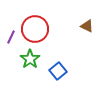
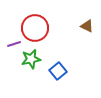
red circle: moved 1 px up
purple line: moved 3 px right, 7 px down; rotated 48 degrees clockwise
green star: moved 1 px right; rotated 24 degrees clockwise
